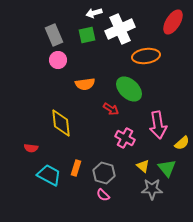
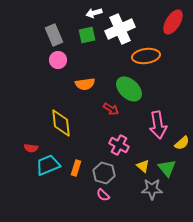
pink cross: moved 6 px left, 7 px down
cyan trapezoid: moved 1 px left, 10 px up; rotated 50 degrees counterclockwise
